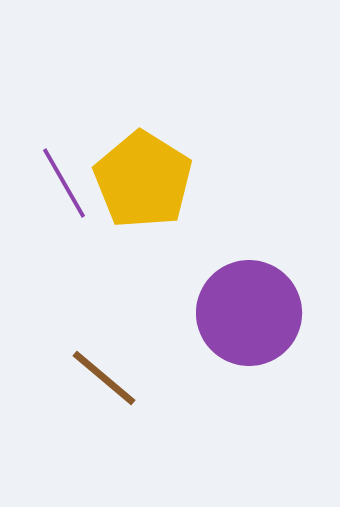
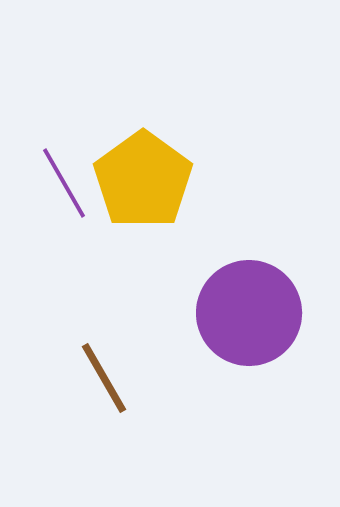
yellow pentagon: rotated 4 degrees clockwise
brown line: rotated 20 degrees clockwise
